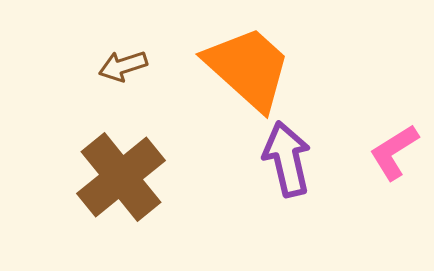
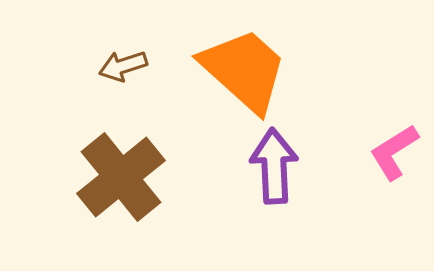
orange trapezoid: moved 4 px left, 2 px down
purple arrow: moved 13 px left, 7 px down; rotated 10 degrees clockwise
